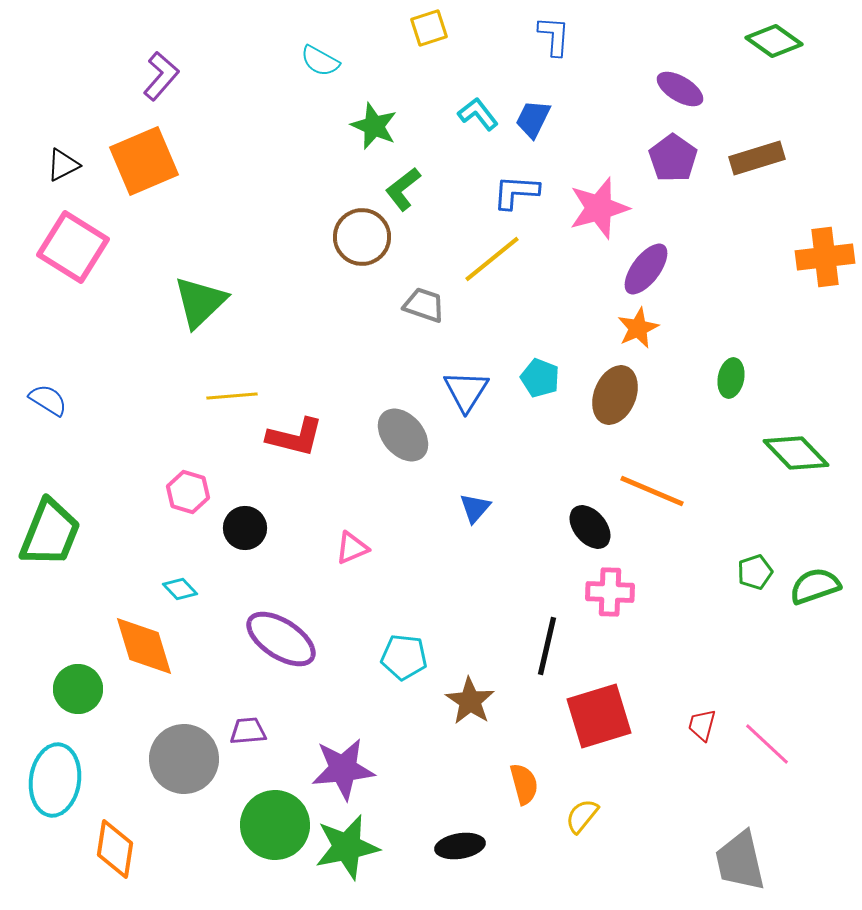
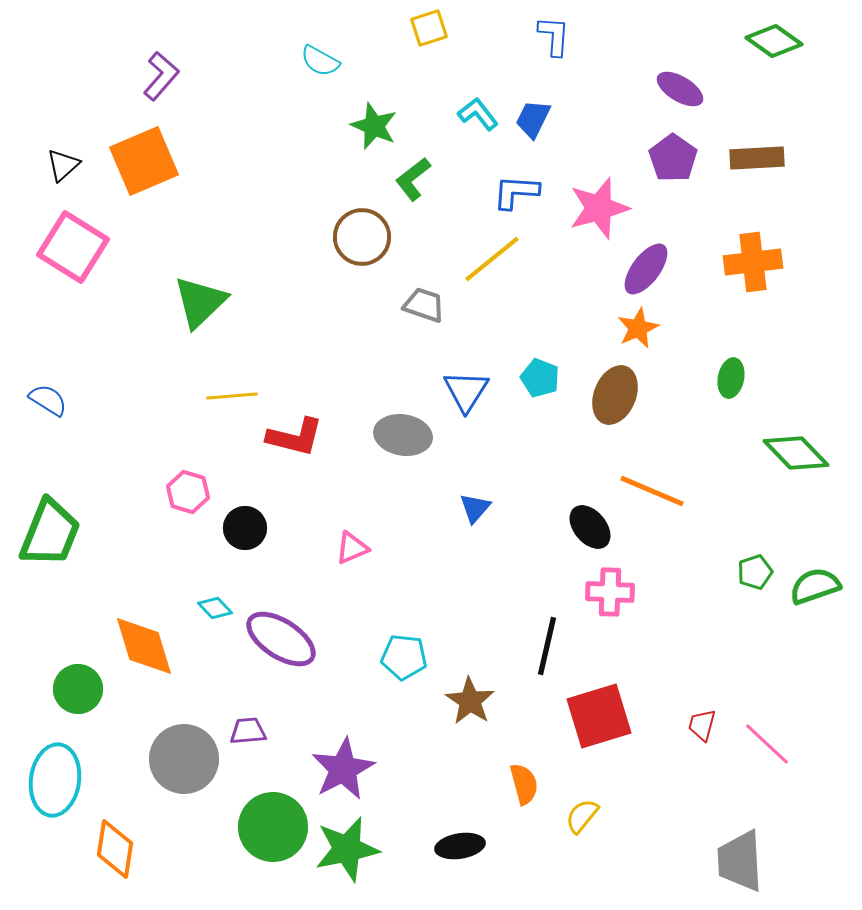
brown rectangle at (757, 158): rotated 14 degrees clockwise
black triangle at (63, 165): rotated 15 degrees counterclockwise
green L-shape at (403, 189): moved 10 px right, 10 px up
orange cross at (825, 257): moved 72 px left, 5 px down
gray ellipse at (403, 435): rotated 40 degrees counterclockwise
cyan diamond at (180, 589): moved 35 px right, 19 px down
purple star at (343, 769): rotated 22 degrees counterclockwise
green circle at (275, 825): moved 2 px left, 2 px down
green star at (347, 847): moved 2 px down
gray trapezoid at (740, 861): rotated 10 degrees clockwise
